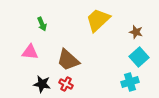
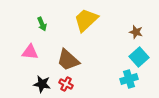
yellow trapezoid: moved 12 px left
cyan cross: moved 1 px left, 3 px up
